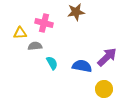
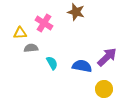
brown star: rotated 24 degrees clockwise
pink cross: rotated 18 degrees clockwise
gray semicircle: moved 4 px left, 2 px down
